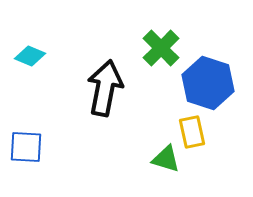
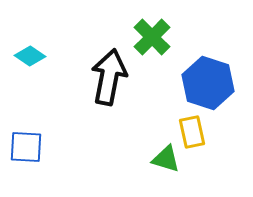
green cross: moved 9 px left, 11 px up
cyan diamond: rotated 12 degrees clockwise
black arrow: moved 4 px right, 11 px up
